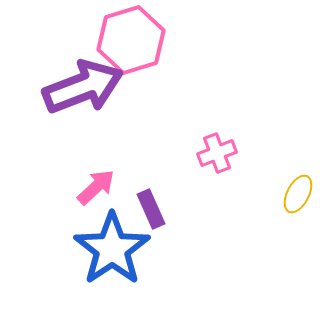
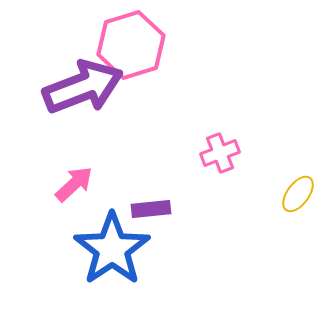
pink hexagon: moved 5 px down
pink cross: moved 3 px right
pink arrow: moved 22 px left, 3 px up
yellow ellipse: rotated 9 degrees clockwise
purple rectangle: rotated 72 degrees counterclockwise
